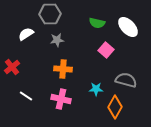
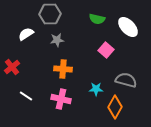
green semicircle: moved 4 px up
